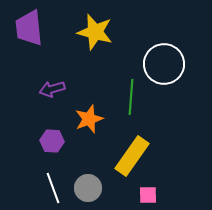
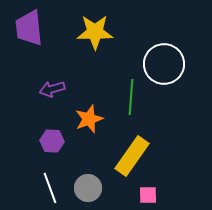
yellow star: rotated 15 degrees counterclockwise
white line: moved 3 px left
